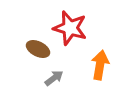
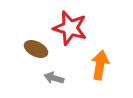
brown ellipse: moved 2 px left
gray arrow: rotated 126 degrees counterclockwise
